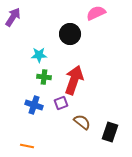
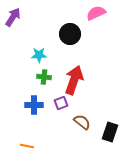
blue cross: rotated 18 degrees counterclockwise
